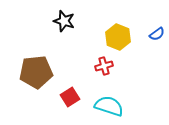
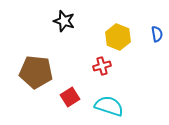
blue semicircle: rotated 63 degrees counterclockwise
red cross: moved 2 px left
brown pentagon: rotated 12 degrees clockwise
